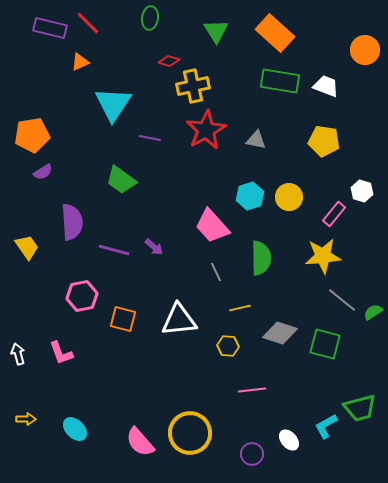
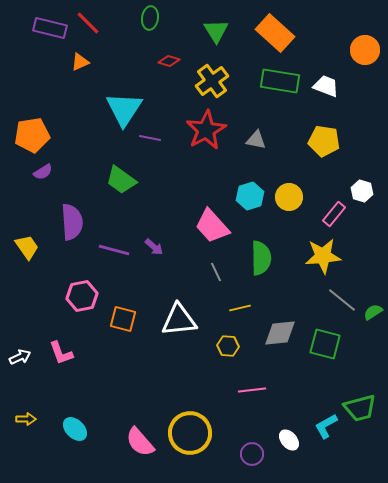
yellow cross at (193, 86): moved 19 px right, 5 px up; rotated 24 degrees counterclockwise
cyan triangle at (113, 104): moved 11 px right, 5 px down
gray diamond at (280, 333): rotated 24 degrees counterclockwise
white arrow at (18, 354): moved 2 px right, 3 px down; rotated 80 degrees clockwise
